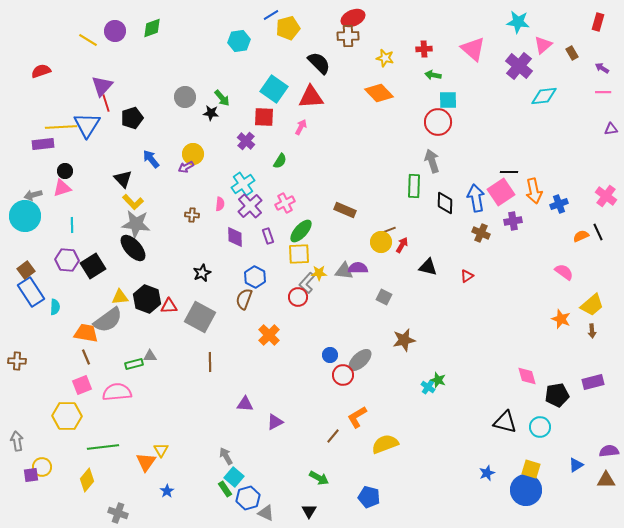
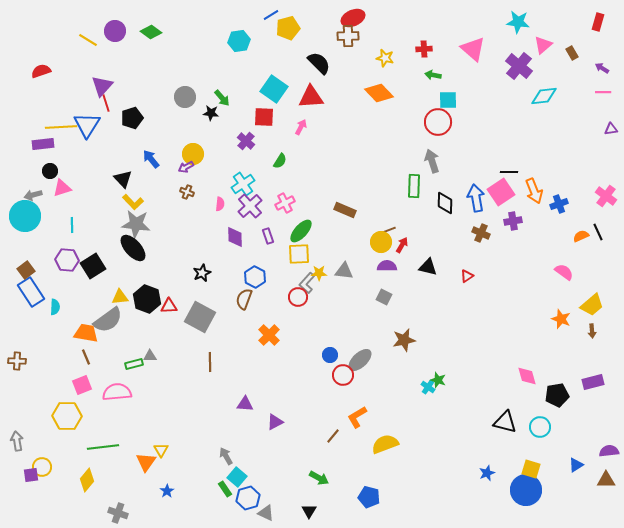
green diamond at (152, 28): moved 1 px left, 4 px down; rotated 55 degrees clockwise
black circle at (65, 171): moved 15 px left
orange arrow at (534, 191): rotated 10 degrees counterclockwise
brown cross at (192, 215): moved 5 px left, 23 px up; rotated 16 degrees clockwise
purple semicircle at (358, 268): moved 29 px right, 2 px up
cyan square at (234, 477): moved 3 px right
